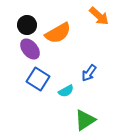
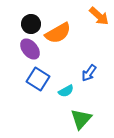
black circle: moved 4 px right, 1 px up
green triangle: moved 4 px left, 1 px up; rotated 15 degrees counterclockwise
